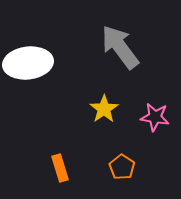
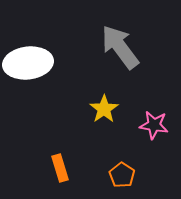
pink star: moved 1 px left, 8 px down
orange pentagon: moved 8 px down
